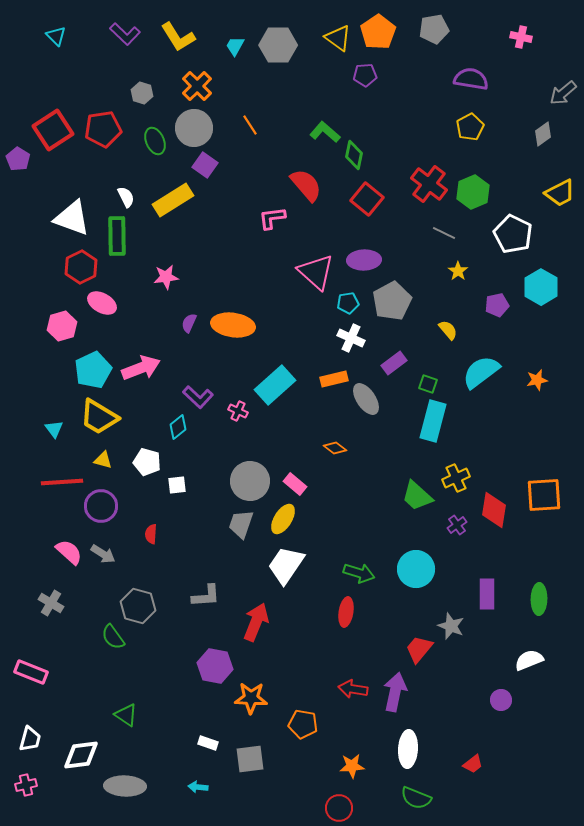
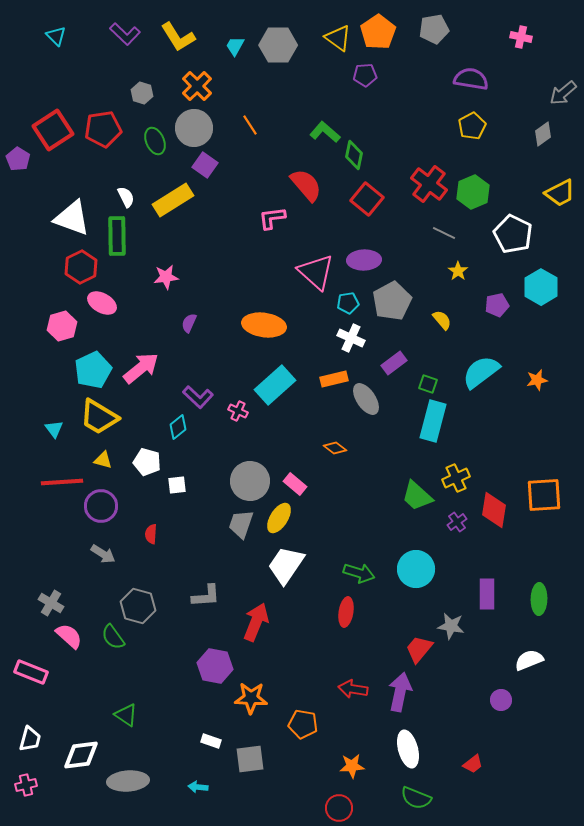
yellow pentagon at (470, 127): moved 2 px right, 1 px up
orange ellipse at (233, 325): moved 31 px right
yellow semicircle at (448, 330): moved 6 px left, 10 px up
pink arrow at (141, 368): rotated 18 degrees counterclockwise
yellow ellipse at (283, 519): moved 4 px left, 1 px up
purple cross at (457, 525): moved 3 px up
pink semicircle at (69, 552): moved 84 px down
gray star at (451, 626): rotated 12 degrees counterclockwise
purple arrow at (395, 692): moved 5 px right
white rectangle at (208, 743): moved 3 px right, 2 px up
white ellipse at (408, 749): rotated 18 degrees counterclockwise
gray ellipse at (125, 786): moved 3 px right, 5 px up; rotated 6 degrees counterclockwise
